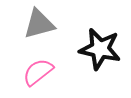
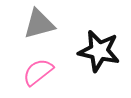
black star: moved 1 px left, 2 px down
